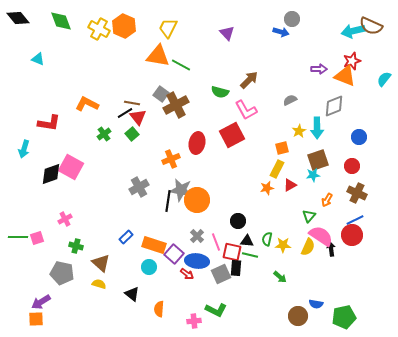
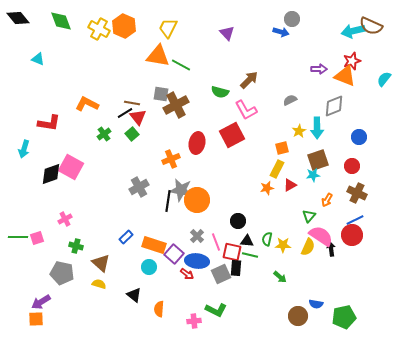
gray square at (161, 94): rotated 28 degrees counterclockwise
black triangle at (132, 294): moved 2 px right, 1 px down
